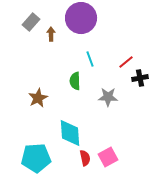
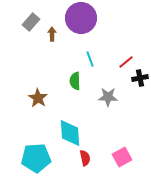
brown arrow: moved 1 px right
brown star: rotated 12 degrees counterclockwise
pink square: moved 14 px right
